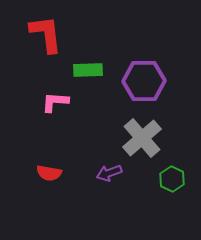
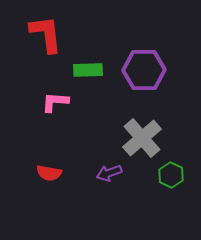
purple hexagon: moved 11 px up
green hexagon: moved 1 px left, 4 px up
